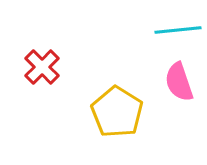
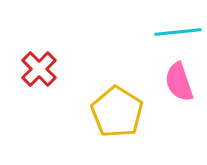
cyan line: moved 2 px down
red cross: moved 3 px left, 2 px down
